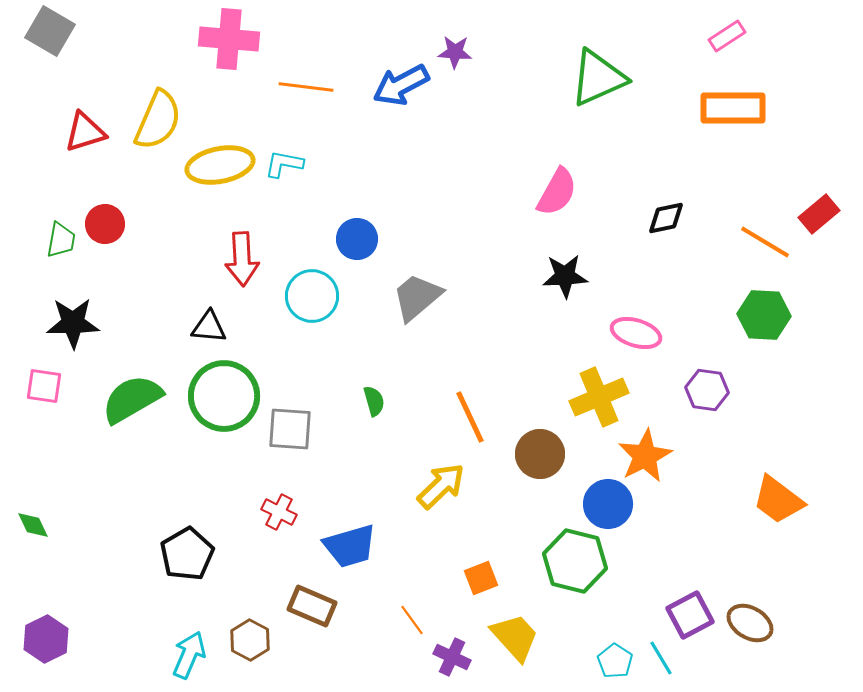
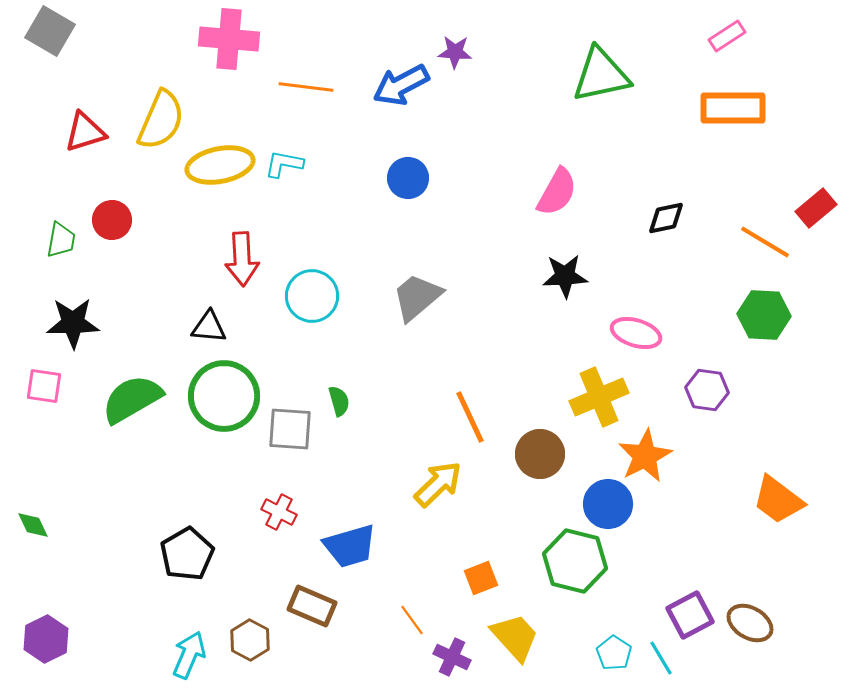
green triangle at (598, 78): moved 3 px right, 3 px up; rotated 12 degrees clockwise
yellow semicircle at (158, 120): moved 3 px right
red rectangle at (819, 214): moved 3 px left, 6 px up
red circle at (105, 224): moved 7 px right, 4 px up
blue circle at (357, 239): moved 51 px right, 61 px up
green semicircle at (374, 401): moved 35 px left
yellow arrow at (441, 486): moved 3 px left, 2 px up
cyan pentagon at (615, 661): moved 1 px left, 8 px up
